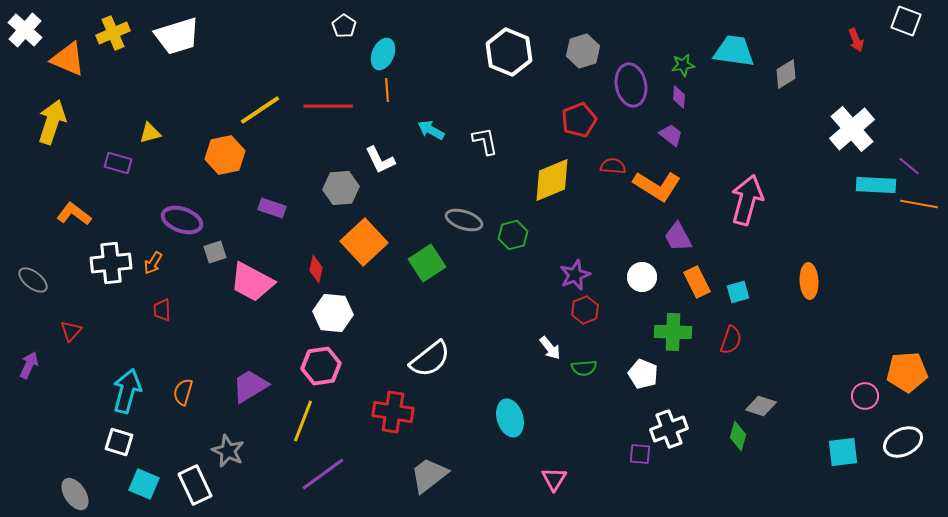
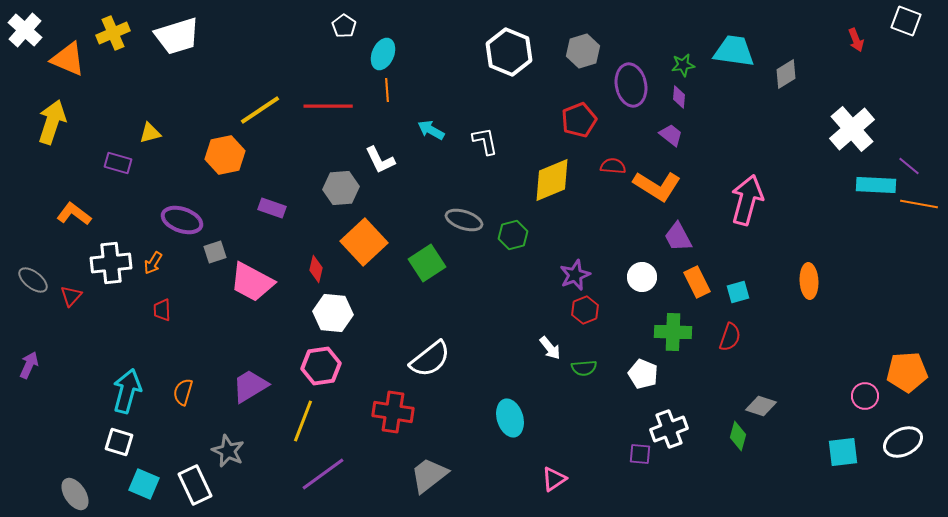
red triangle at (71, 331): moved 35 px up
red semicircle at (731, 340): moved 1 px left, 3 px up
pink triangle at (554, 479): rotated 24 degrees clockwise
